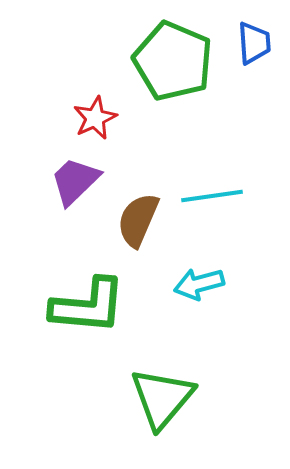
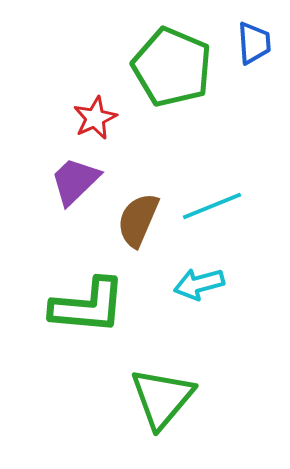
green pentagon: moved 1 px left, 6 px down
cyan line: moved 10 px down; rotated 14 degrees counterclockwise
